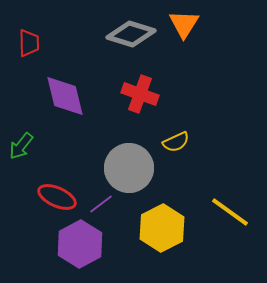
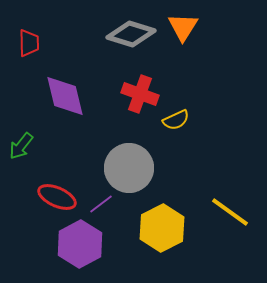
orange triangle: moved 1 px left, 3 px down
yellow semicircle: moved 22 px up
